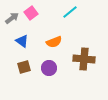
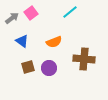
brown square: moved 4 px right
